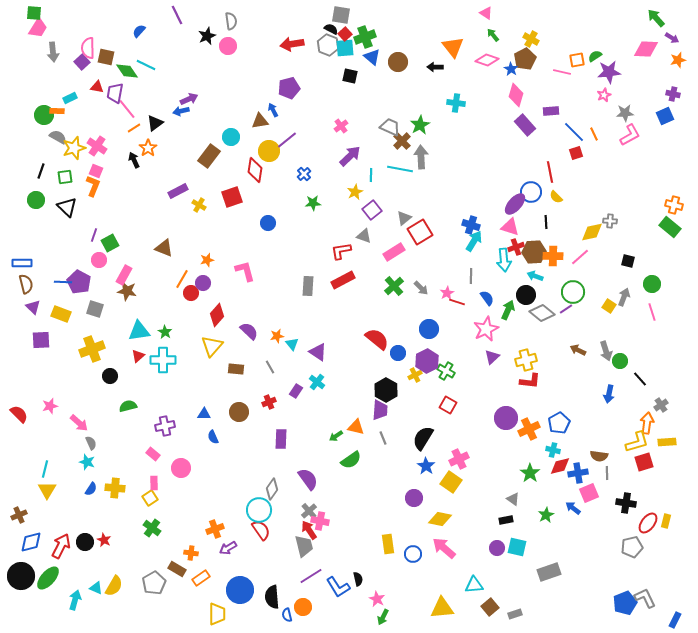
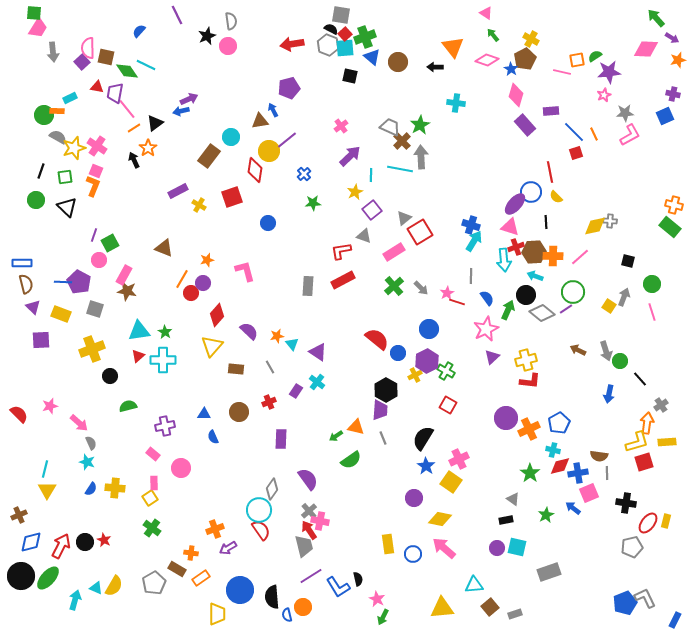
yellow diamond at (592, 232): moved 3 px right, 6 px up
